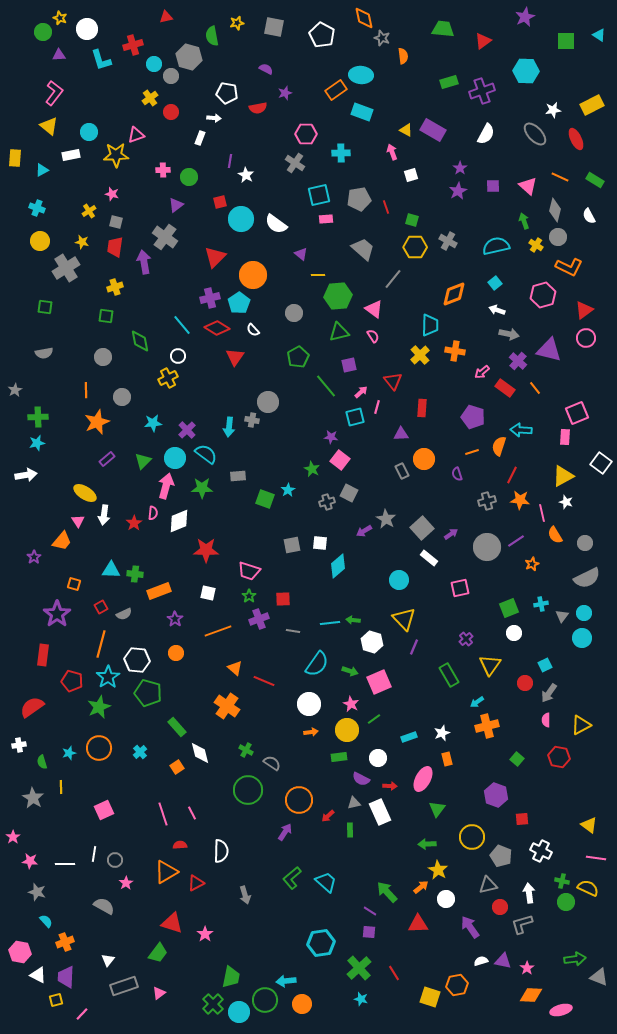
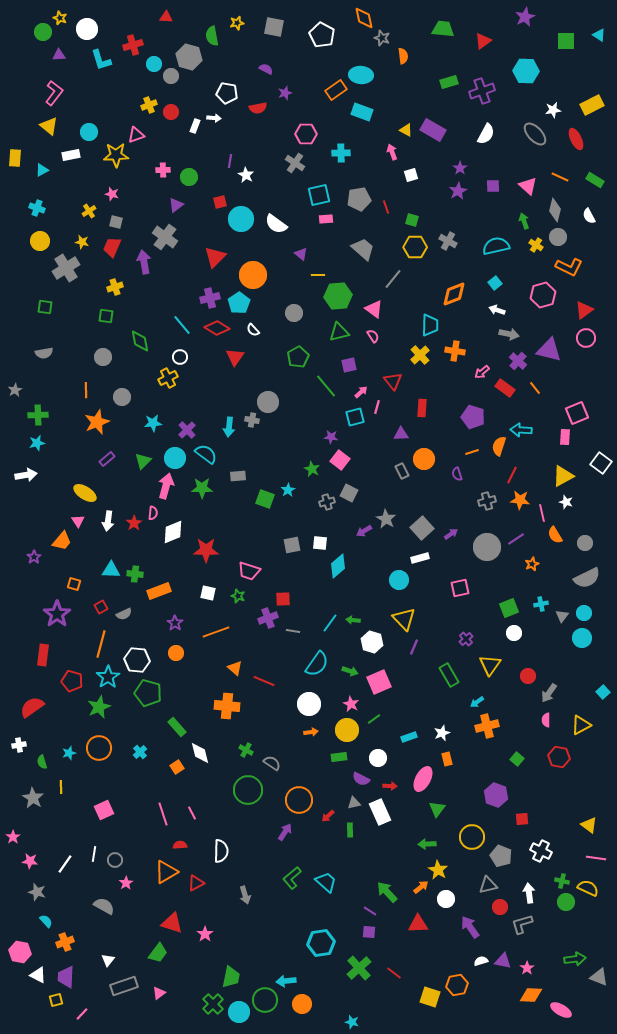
red triangle at (166, 17): rotated 16 degrees clockwise
yellow cross at (150, 98): moved 1 px left, 7 px down; rotated 14 degrees clockwise
white rectangle at (200, 138): moved 5 px left, 12 px up
red trapezoid at (115, 247): moved 3 px left; rotated 15 degrees clockwise
white circle at (178, 356): moved 2 px right, 1 px down
green cross at (38, 417): moved 2 px up
white arrow at (104, 515): moved 4 px right, 6 px down
white diamond at (179, 521): moved 6 px left, 11 px down
purple line at (516, 541): moved 2 px up
white rectangle at (429, 558): moved 9 px left; rotated 54 degrees counterclockwise
green star at (249, 596): moved 11 px left; rotated 16 degrees counterclockwise
purple star at (175, 619): moved 4 px down
purple cross at (259, 619): moved 9 px right, 1 px up
cyan line at (330, 623): rotated 48 degrees counterclockwise
orange line at (218, 631): moved 2 px left, 1 px down
cyan square at (545, 665): moved 58 px right, 27 px down; rotated 16 degrees counterclockwise
red circle at (525, 683): moved 3 px right, 7 px up
orange cross at (227, 706): rotated 30 degrees counterclockwise
white line at (65, 864): rotated 54 degrees counterclockwise
red line at (394, 973): rotated 21 degrees counterclockwise
cyan star at (361, 999): moved 9 px left, 23 px down
pink ellipse at (561, 1010): rotated 45 degrees clockwise
